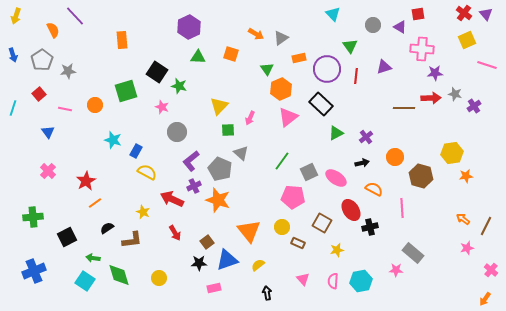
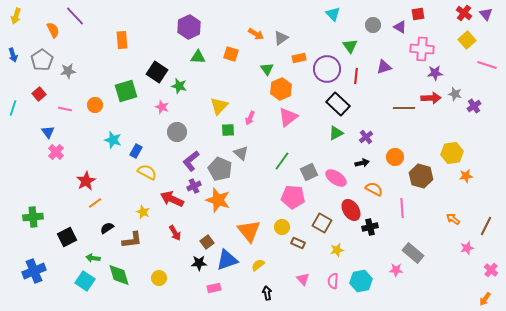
yellow square at (467, 40): rotated 18 degrees counterclockwise
black rectangle at (321, 104): moved 17 px right
pink cross at (48, 171): moved 8 px right, 19 px up
orange arrow at (463, 219): moved 10 px left
